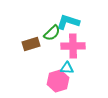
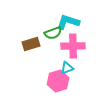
green semicircle: moved 1 px right; rotated 24 degrees clockwise
cyan triangle: rotated 24 degrees counterclockwise
